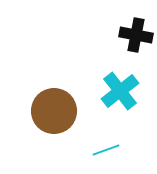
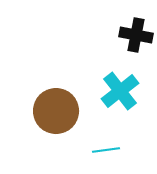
brown circle: moved 2 px right
cyan line: rotated 12 degrees clockwise
